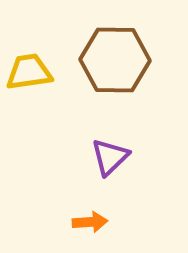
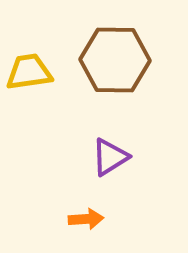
purple triangle: rotated 12 degrees clockwise
orange arrow: moved 4 px left, 3 px up
